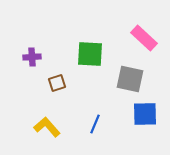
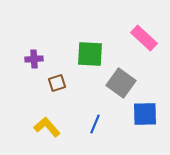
purple cross: moved 2 px right, 2 px down
gray square: moved 9 px left, 4 px down; rotated 24 degrees clockwise
